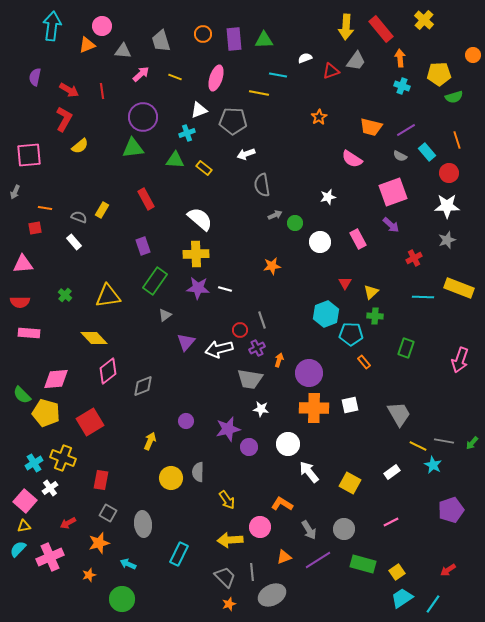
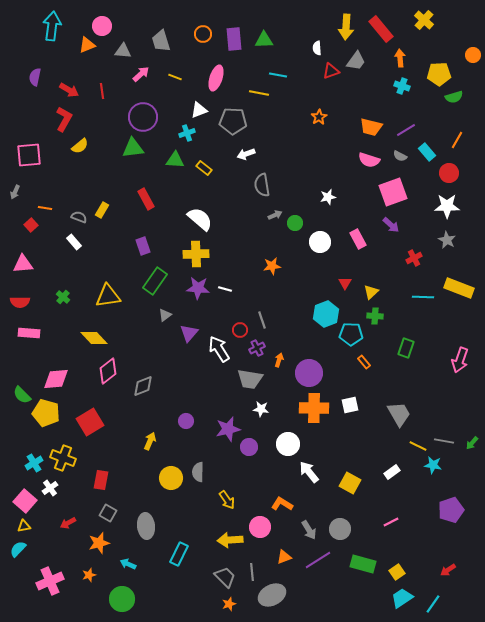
white semicircle at (305, 58): moved 12 px right, 10 px up; rotated 72 degrees counterclockwise
orange line at (457, 140): rotated 48 degrees clockwise
pink semicircle at (352, 159): moved 17 px right, 1 px down; rotated 15 degrees counterclockwise
red square at (35, 228): moved 4 px left, 3 px up; rotated 32 degrees counterclockwise
gray star at (447, 240): rotated 24 degrees counterclockwise
green cross at (65, 295): moved 2 px left, 2 px down
purple triangle at (186, 342): moved 3 px right, 9 px up
white arrow at (219, 349): rotated 72 degrees clockwise
cyan star at (433, 465): rotated 18 degrees counterclockwise
gray ellipse at (143, 524): moved 3 px right, 2 px down
gray circle at (344, 529): moved 4 px left
pink cross at (50, 557): moved 24 px down
